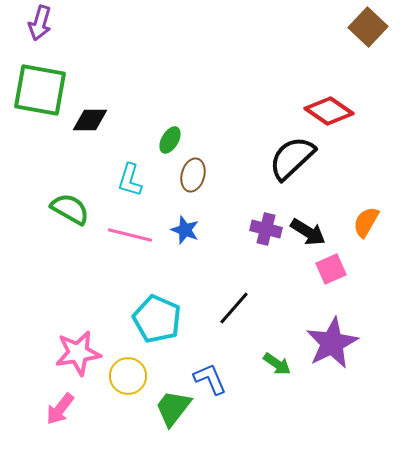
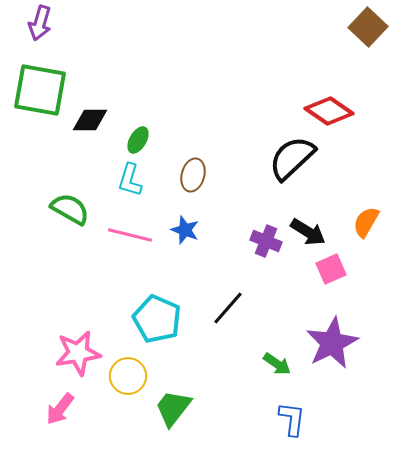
green ellipse: moved 32 px left
purple cross: moved 12 px down; rotated 8 degrees clockwise
black line: moved 6 px left
blue L-shape: moved 82 px right, 40 px down; rotated 30 degrees clockwise
